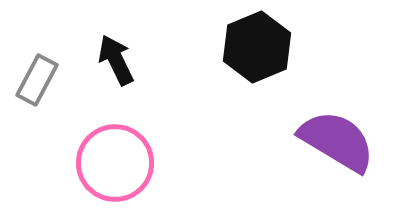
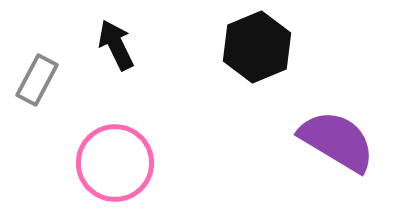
black arrow: moved 15 px up
